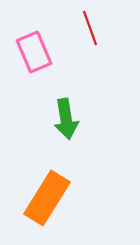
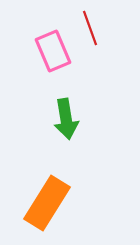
pink rectangle: moved 19 px right, 1 px up
orange rectangle: moved 5 px down
